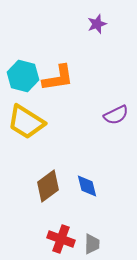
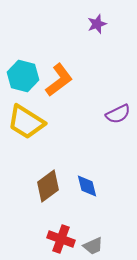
orange L-shape: moved 1 px right, 2 px down; rotated 28 degrees counterclockwise
purple semicircle: moved 2 px right, 1 px up
gray trapezoid: moved 1 px right, 2 px down; rotated 65 degrees clockwise
